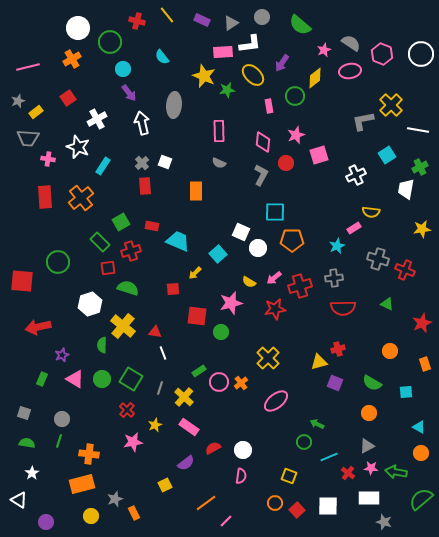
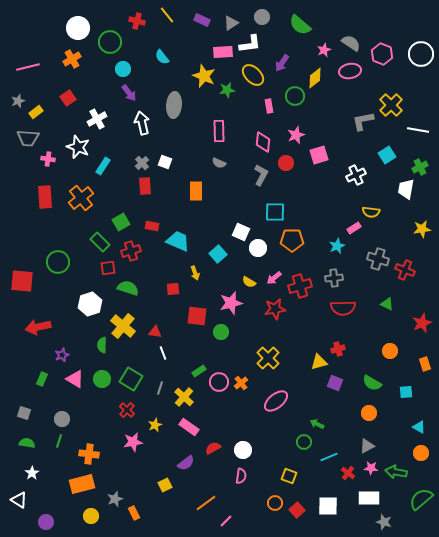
yellow arrow at (195, 273): rotated 64 degrees counterclockwise
